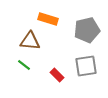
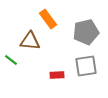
orange rectangle: rotated 36 degrees clockwise
gray pentagon: moved 1 px left, 2 px down
green line: moved 13 px left, 5 px up
red rectangle: rotated 48 degrees counterclockwise
